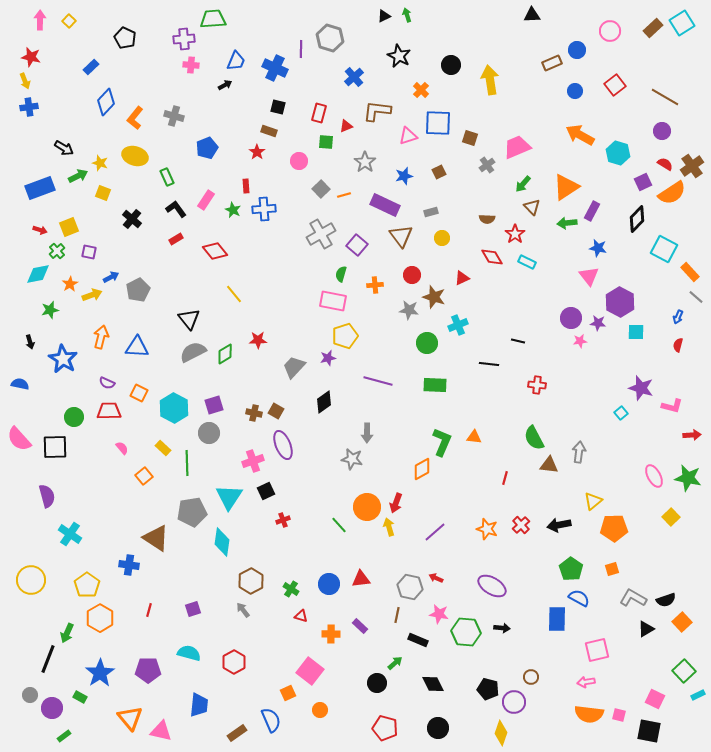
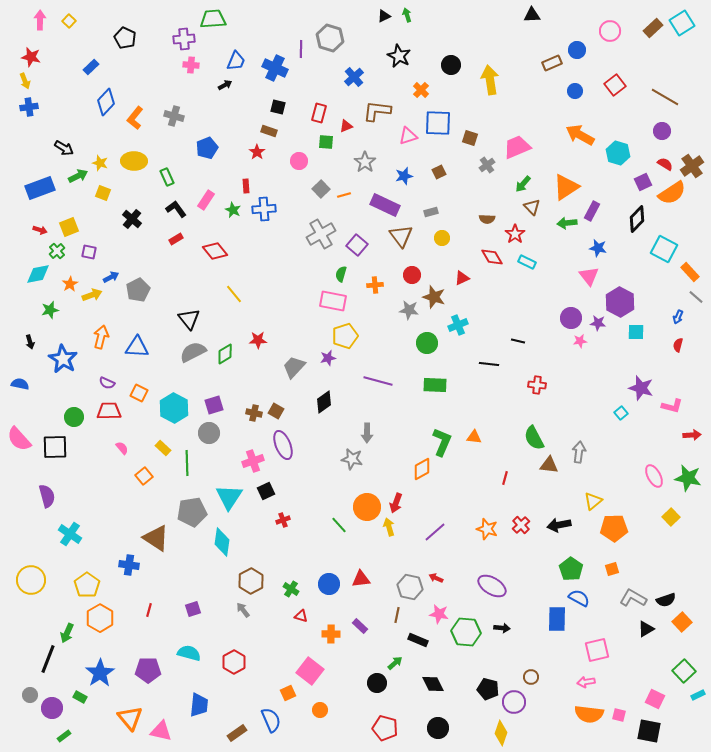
yellow ellipse at (135, 156): moved 1 px left, 5 px down; rotated 15 degrees counterclockwise
